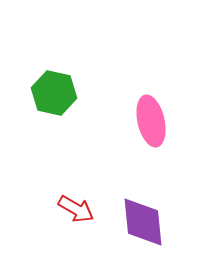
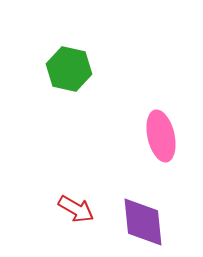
green hexagon: moved 15 px right, 24 px up
pink ellipse: moved 10 px right, 15 px down
